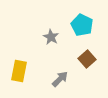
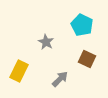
gray star: moved 5 px left, 5 px down
brown square: rotated 24 degrees counterclockwise
yellow rectangle: rotated 15 degrees clockwise
